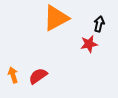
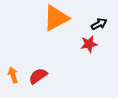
black arrow: rotated 49 degrees clockwise
